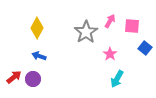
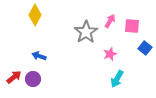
yellow diamond: moved 2 px left, 13 px up
pink star: rotated 16 degrees clockwise
